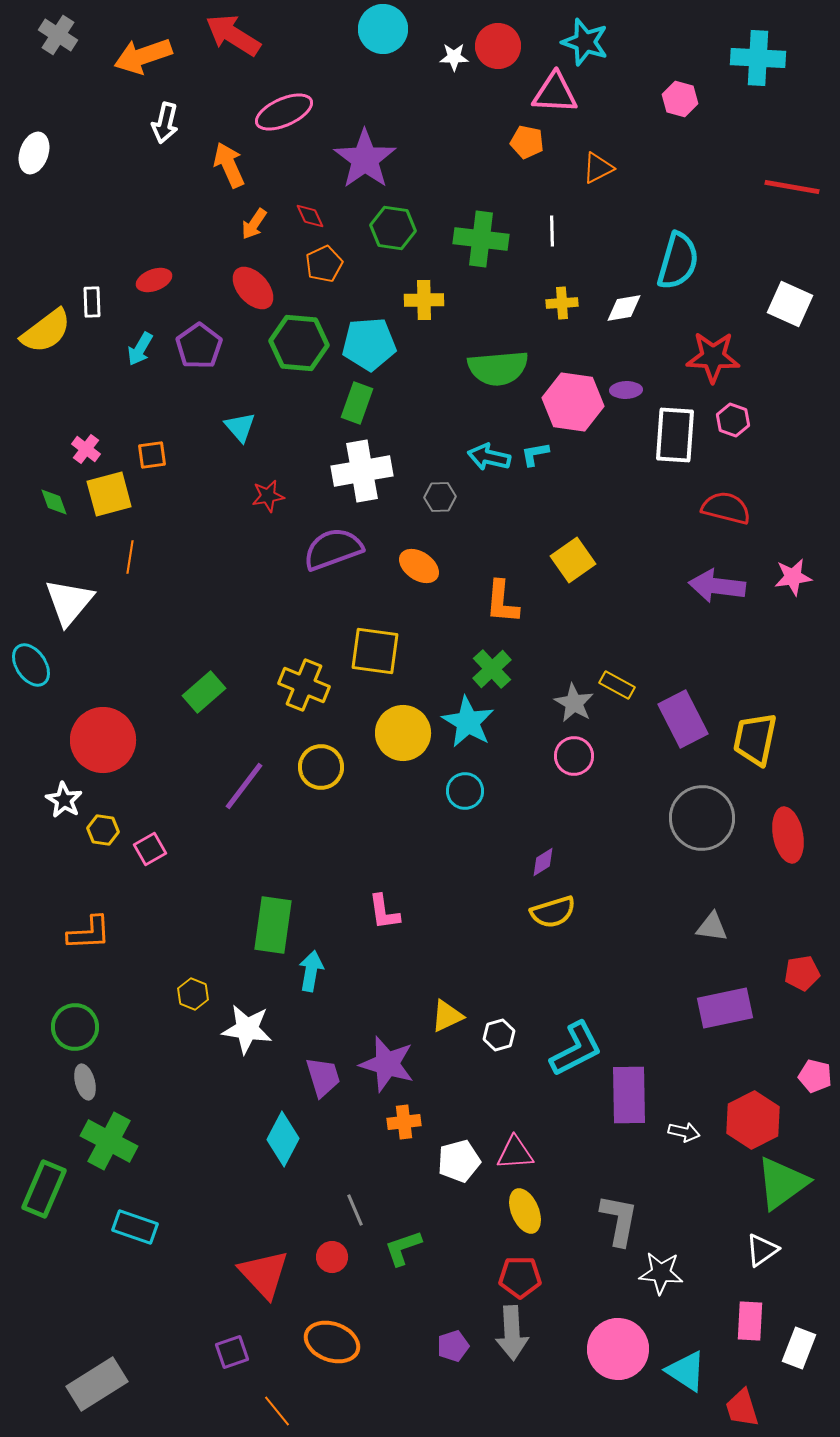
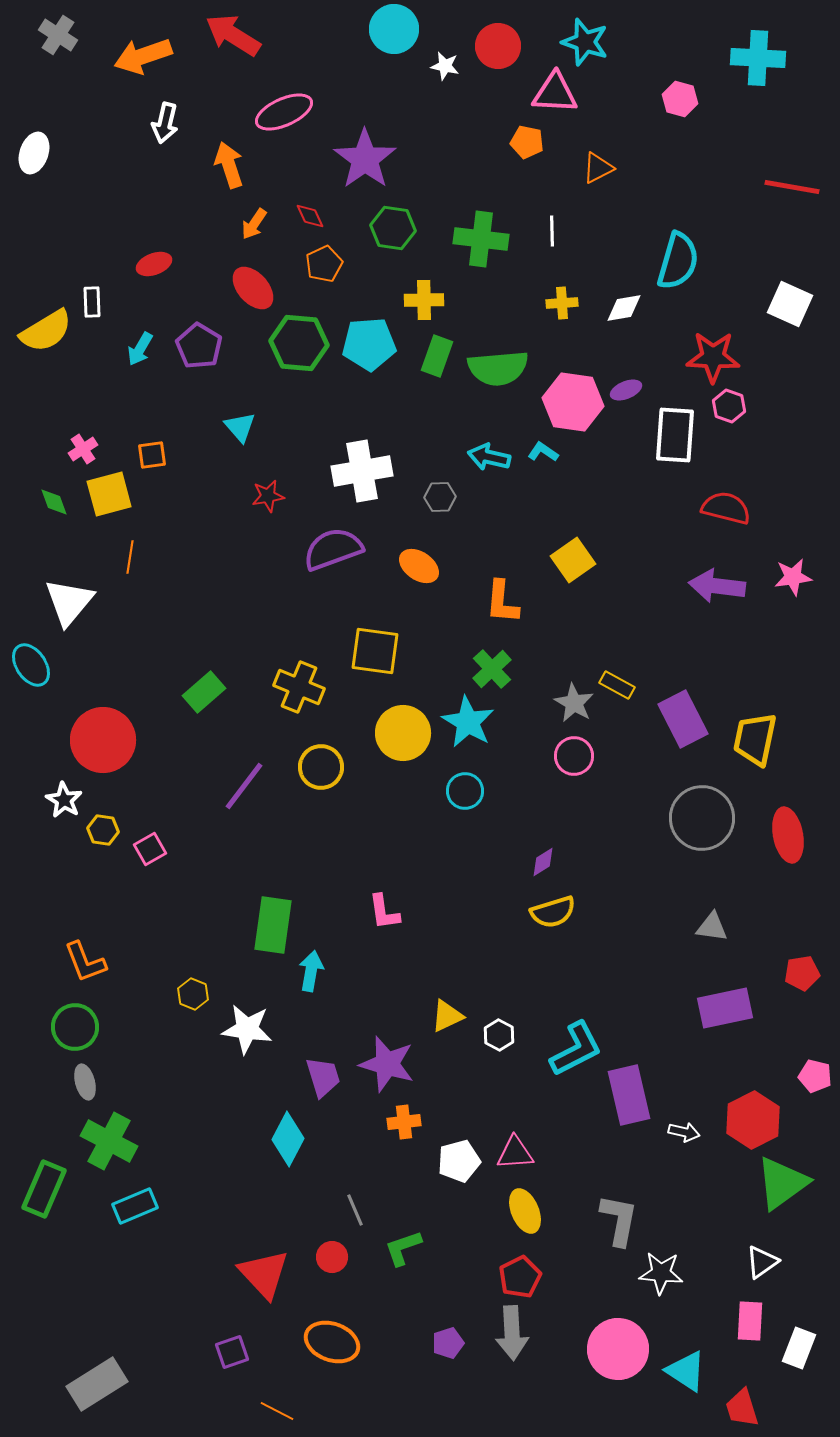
cyan circle at (383, 29): moved 11 px right
white star at (454, 57): moved 9 px left, 9 px down; rotated 12 degrees clockwise
orange arrow at (229, 165): rotated 6 degrees clockwise
red ellipse at (154, 280): moved 16 px up
yellow semicircle at (46, 331): rotated 6 degrees clockwise
purple pentagon at (199, 346): rotated 6 degrees counterclockwise
purple ellipse at (626, 390): rotated 20 degrees counterclockwise
green rectangle at (357, 403): moved 80 px right, 47 px up
pink hexagon at (733, 420): moved 4 px left, 14 px up
pink cross at (86, 449): moved 3 px left; rotated 20 degrees clockwise
cyan L-shape at (535, 454): moved 8 px right, 2 px up; rotated 44 degrees clockwise
yellow cross at (304, 685): moved 5 px left, 2 px down
orange L-shape at (89, 933): moved 4 px left, 29 px down; rotated 72 degrees clockwise
white hexagon at (499, 1035): rotated 16 degrees counterclockwise
purple rectangle at (629, 1095): rotated 12 degrees counterclockwise
cyan diamond at (283, 1139): moved 5 px right
cyan rectangle at (135, 1227): moved 21 px up; rotated 42 degrees counterclockwise
white triangle at (762, 1250): moved 12 px down
red pentagon at (520, 1277): rotated 27 degrees counterclockwise
purple pentagon at (453, 1346): moved 5 px left, 3 px up
orange line at (277, 1411): rotated 24 degrees counterclockwise
